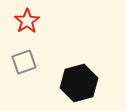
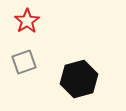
black hexagon: moved 4 px up
